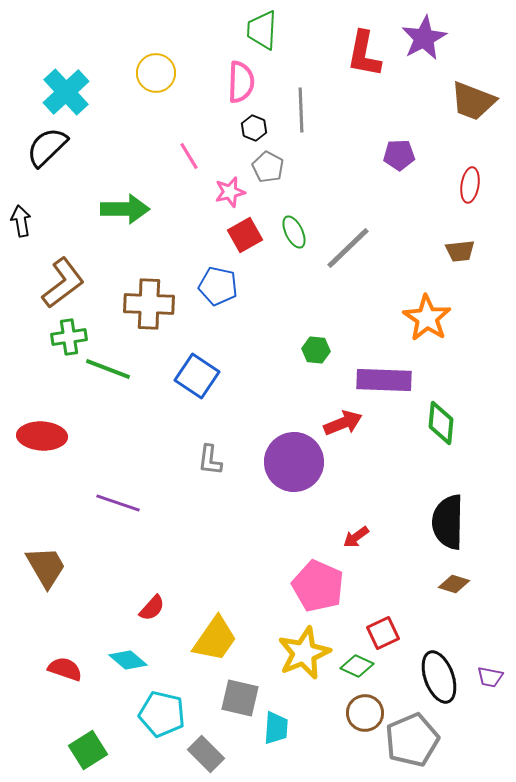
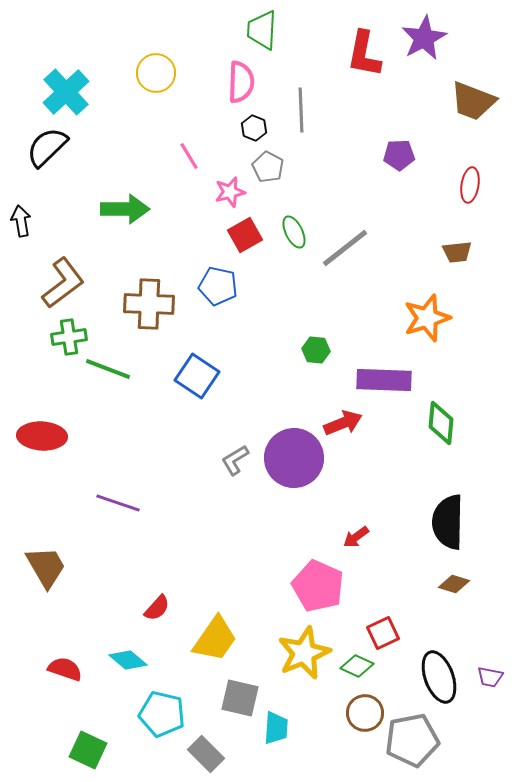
gray line at (348, 248): moved 3 px left; rotated 6 degrees clockwise
brown trapezoid at (460, 251): moved 3 px left, 1 px down
orange star at (427, 318): rotated 21 degrees clockwise
gray L-shape at (210, 460): moved 25 px right; rotated 52 degrees clockwise
purple circle at (294, 462): moved 4 px up
red semicircle at (152, 608): moved 5 px right
gray pentagon at (412, 740): rotated 12 degrees clockwise
green square at (88, 750): rotated 33 degrees counterclockwise
